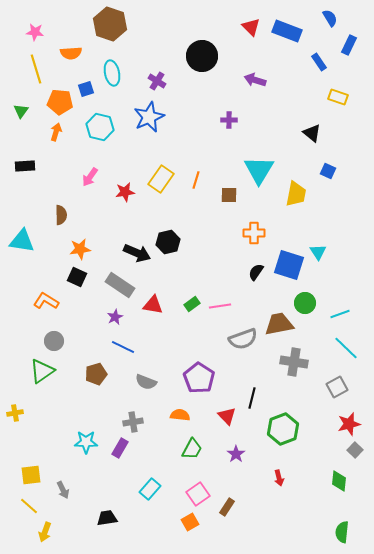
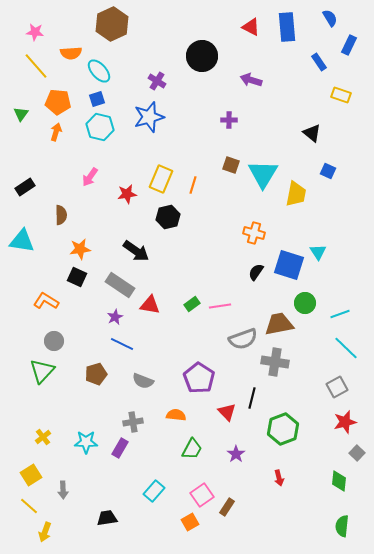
brown hexagon at (110, 24): moved 2 px right; rotated 16 degrees clockwise
red triangle at (251, 27): rotated 18 degrees counterclockwise
blue rectangle at (287, 31): moved 4 px up; rotated 64 degrees clockwise
yellow line at (36, 69): moved 3 px up; rotated 24 degrees counterclockwise
cyan ellipse at (112, 73): moved 13 px left, 2 px up; rotated 30 degrees counterclockwise
purple arrow at (255, 80): moved 4 px left
blue square at (86, 89): moved 11 px right, 10 px down
yellow rectangle at (338, 97): moved 3 px right, 2 px up
orange pentagon at (60, 102): moved 2 px left
green triangle at (21, 111): moved 3 px down
blue star at (149, 117): rotated 8 degrees clockwise
black rectangle at (25, 166): moved 21 px down; rotated 30 degrees counterclockwise
cyan triangle at (259, 170): moved 4 px right, 4 px down
yellow rectangle at (161, 179): rotated 12 degrees counterclockwise
orange line at (196, 180): moved 3 px left, 5 px down
red star at (125, 192): moved 2 px right, 2 px down
brown square at (229, 195): moved 2 px right, 30 px up; rotated 18 degrees clockwise
orange cross at (254, 233): rotated 15 degrees clockwise
black hexagon at (168, 242): moved 25 px up
black arrow at (137, 253): moved 1 px left, 2 px up; rotated 12 degrees clockwise
red triangle at (153, 305): moved 3 px left
blue line at (123, 347): moved 1 px left, 3 px up
gray cross at (294, 362): moved 19 px left
green triangle at (42, 371): rotated 12 degrees counterclockwise
gray semicircle at (146, 382): moved 3 px left, 1 px up
yellow cross at (15, 413): moved 28 px right, 24 px down; rotated 28 degrees counterclockwise
orange semicircle at (180, 415): moved 4 px left
red triangle at (227, 416): moved 4 px up
red star at (349, 424): moved 4 px left, 2 px up
gray square at (355, 450): moved 2 px right, 3 px down
yellow square at (31, 475): rotated 25 degrees counterclockwise
cyan rectangle at (150, 489): moved 4 px right, 2 px down
gray arrow at (63, 490): rotated 24 degrees clockwise
pink square at (198, 494): moved 4 px right, 1 px down
green semicircle at (342, 532): moved 6 px up
